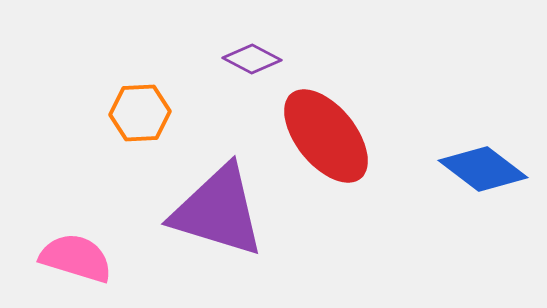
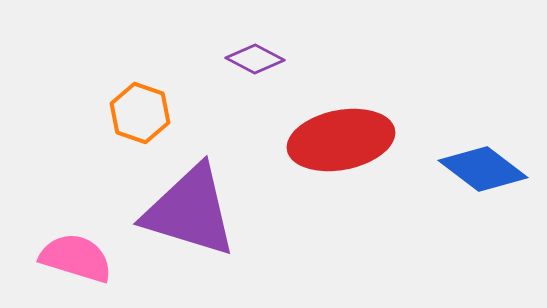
purple diamond: moved 3 px right
orange hexagon: rotated 22 degrees clockwise
red ellipse: moved 15 px right, 4 px down; rotated 62 degrees counterclockwise
purple triangle: moved 28 px left
